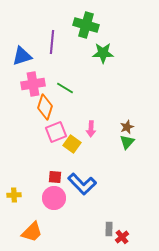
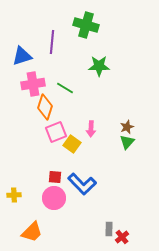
green star: moved 4 px left, 13 px down
